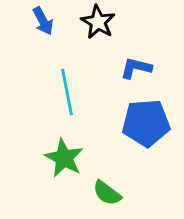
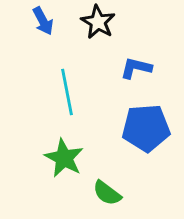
blue pentagon: moved 5 px down
